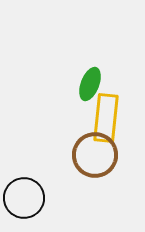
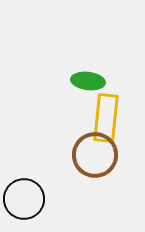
green ellipse: moved 2 px left, 3 px up; rotated 76 degrees clockwise
black circle: moved 1 px down
